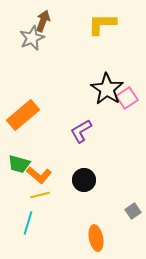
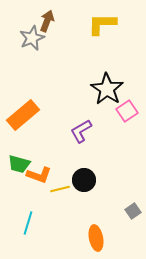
brown arrow: moved 4 px right
pink square: moved 13 px down
orange L-shape: rotated 20 degrees counterclockwise
yellow line: moved 20 px right, 6 px up
